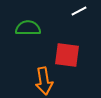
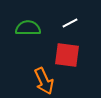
white line: moved 9 px left, 12 px down
orange arrow: rotated 16 degrees counterclockwise
